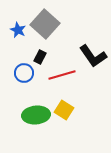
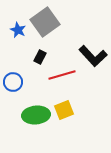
gray square: moved 2 px up; rotated 12 degrees clockwise
black L-shape: rotated 8 degrees counterclockwise
blue circle: moved 11 px left, 9 px down
yellow square: rotated 36 degrees clockwise
